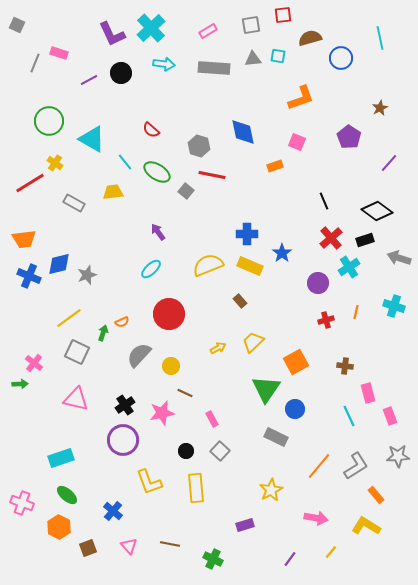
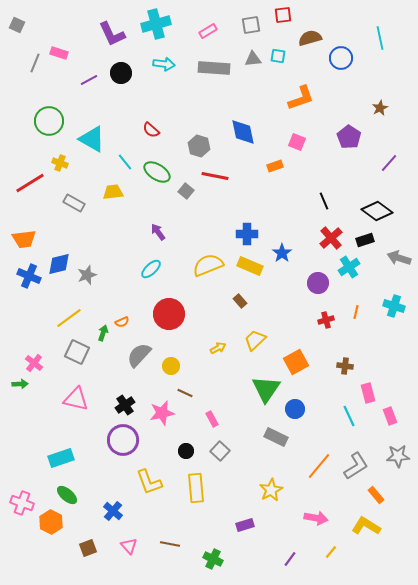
cyan cross at (151, 28): moved 5 px right, 4 px up; rotated 28 degrees clockwise
yellow cross at (55, 163): moved 5 px right; rotated 14 degrees counterclockwise
red line at (212, 175): moved 3 px right, 1 px down
yellow trapezoid at (253, 342): moved 2 px right, 2 px up
orange hexagon at (59, 527): moved 8 px left, 5 px up
